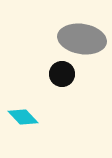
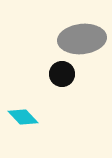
gray ellipse: rotated 15 degrees counterclockwise
